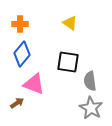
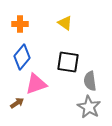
yellow triangle: moved 5 px left
blue diamond: moved 3 px down
pink triangle: moved 2 px right; rotated 40 degrees counterclockwise
gray star: moved 2 px left, 1 px up
